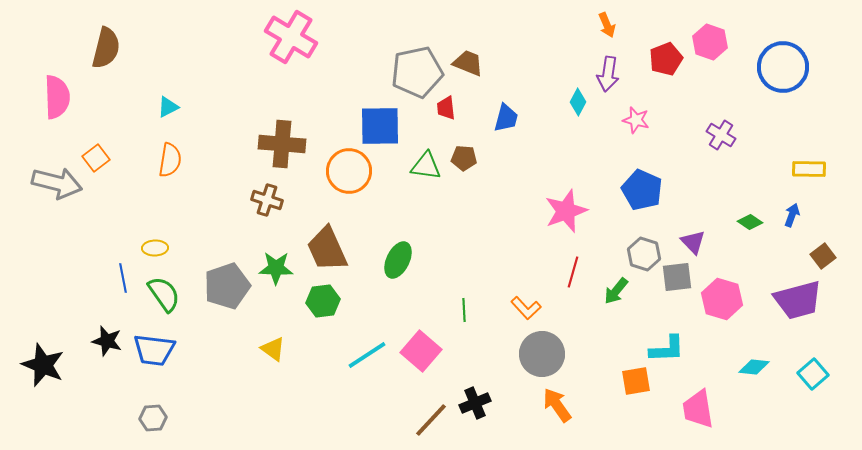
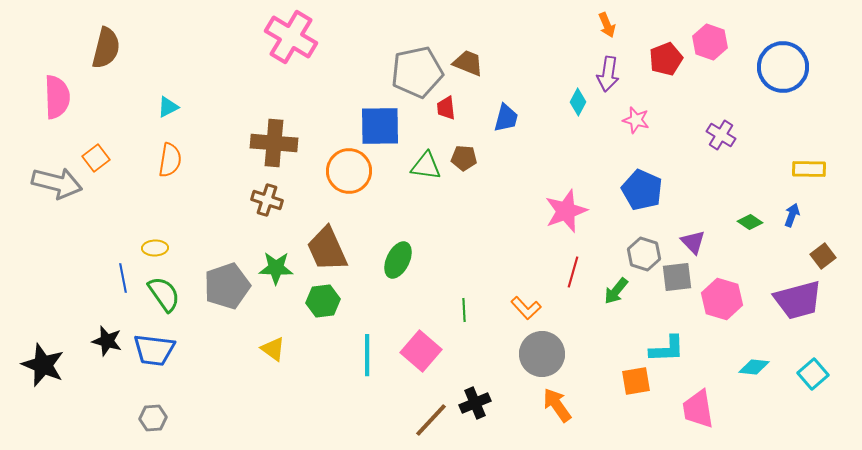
brown cross at (282, 144): moved 8 px left, 1 px up
cyan line at (367, 355): rotated 57 degrees counterclockwise
